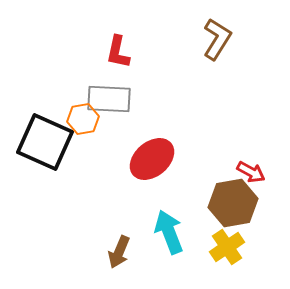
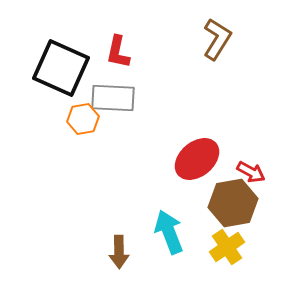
gray rectangle: moved 4 px right, 1 px up
black square: moved 16 px right, 74 px up
red ellipse: moved 45 px right
brown arrow: rotated 24 degrees counterclockwise
